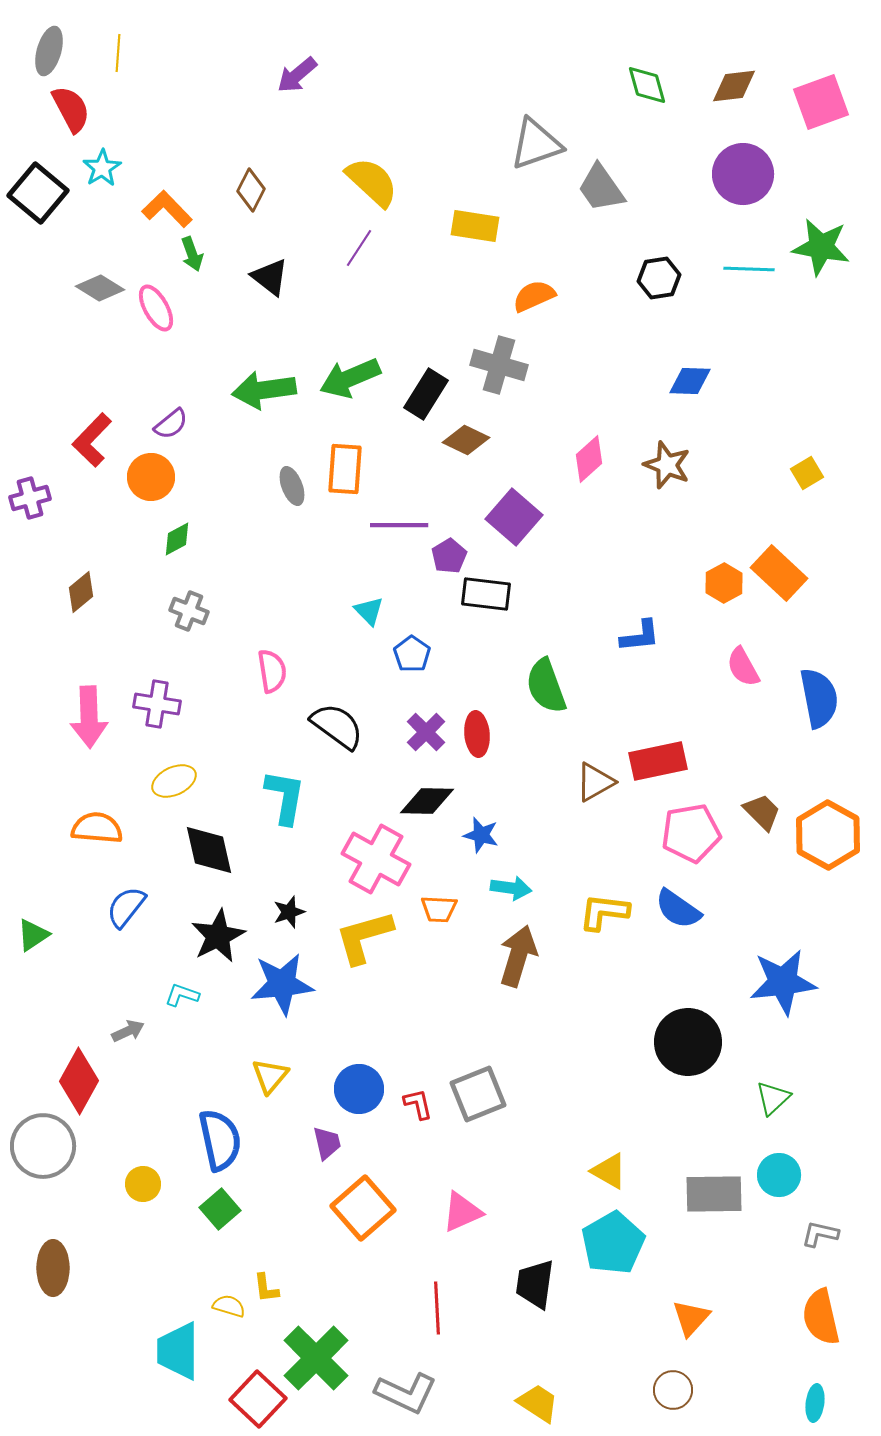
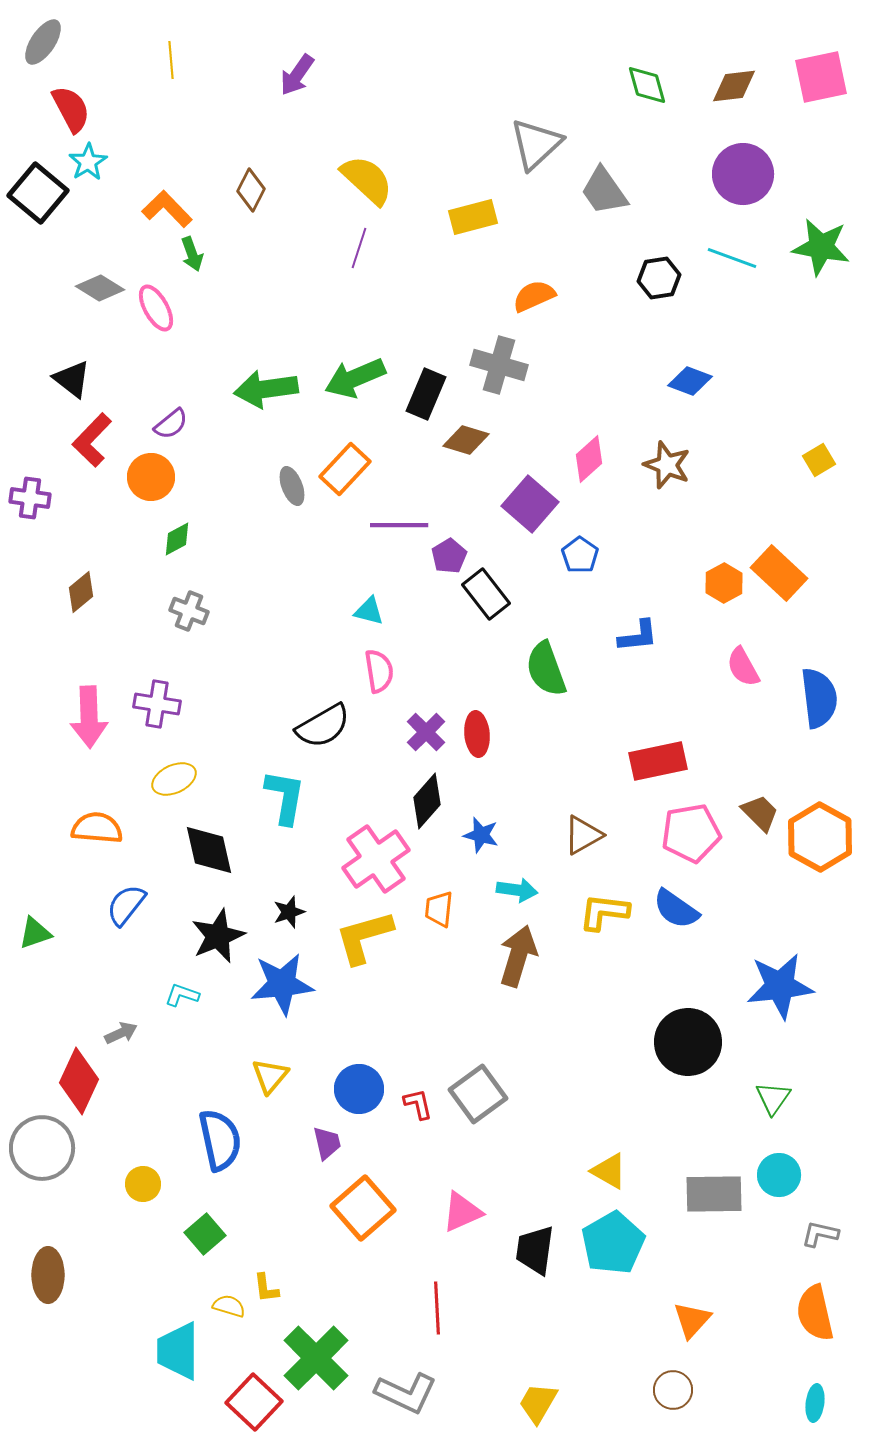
gray ellipse at (49, 51): moved 6 px left, 9 px up; rotated 18 degrees clockwise
yellow line at (118, 53): moved 53 px right, 7 px down; rotated 9 degrees counterclockwise
purple arrow at (297, 75): rotated 15 degrees counterclockwise
pink square at (821, 102): moved 25 px up; rotated 8 degrees clockwise
gray triangle at (536, 144): rotated 24 degrees counterclockwise
cyan star at (102, 168): moved 14 px left, 6 px up
yellow semicircle at (372, 182): moved 5 px left, 2 px up
gray trapezoid at (601, 188): moved 3 px right, 3 px down
yellow rectangle at (475, 226): moved 2 px left, 9 px up; rotated 24 degrees counterclockwise
purple line at (359, 248): rotated 15 degrees counterclockwise
cyan line at (749, 269): moved 17 px left, 11 px up; rotated 18 degrees clockwise
black triangle at (270, 277): moved 198 px left, 102 px down
green arrow at (350, 378): moved 5 px right
blue diamond at (690, 381): rotated 18 degrees clockwise
green arrow at (264, 390): moved 2 px right, 1 px up
black rectangle at (426, 394): rotated 9 degrees counterclockwise
brown diamond at (466, 440): rotated 9 degrees counterclockwise
orange rectangle at (345, 469): rotated 39 degrees clockwise
yellow square at (807, 473): moved 12 px right, 13 px up
purple cross at (30, 498): rotated 24 degrees clockwise
purple square at (514, 517): moved 16 px right, 13 px up
black rectangle at (486, 594): rotated 45 degrees clockwise
cyan triangle at (369, 611): rotated 32 degrees counterclockwise
blue L-shape at (640, 636): moved 2 px left
blue pentagon at (412, 654): moved 168 px right, 99 px up
pink semicircle at (272, 671): moved 107 px right
green semicircle at (546, 686): moved 17 px up
blue semicircle at (819, 698): rotated 4 degrees clockwise
black semicircle at (337, 726): moved 14 px left; rotated 114 degrees clockwise
yellow ellipse at (174, 781): moved 2 px up
brown triangle at (595, 782): moved 12 px left, 53 px down
black diamond at (427, 801): rotated 50 degrees counterclockwise
brown trapezoid at (762, 812): moved 2 px left, 1 px down
orange hexagon at (828, 835): moved 8 px left, 2 px down
pink cross at (376, 859): rotated 26 degrees clockwise
cyan arrow at (511, 888): moved 6 px right, 2 px down
blue semicircle at (126, 907): moved 2 px up
orange trapezoid at (439, 909): rotated 93 degrees clockwise
blue semicircle at (678, 909): moved 2 px left
green triangle at (33, 935): moved 2 px right, 2 px up; rotated 15 degrees clockwise
black star at (218, 936): rotated 4 degrees clockwise
blue star at (783, 982): moved 3 px left, 4 px down
gray arrow at (128, 1031): moved 7 px left, 2 px down
red diamond at (79, 1081): rotated 4 degrees counterclockwise
gray square at (478, 1094): rotated 14 degrees counterclockwise
green triangle at (773, 1098): rotated 12 degrees counterclockwise
gray circle at (43, 1146): moved 1 px left, 2 px down
green square at (220, 1209): moved 15 px left, 25 px down
brown ellipse at (53, 1268): moved 5 px left, 7 px down
black trapezoid at (535, 1284): moved 34 px up
orange semicircle at (821, 1317): moved 6 px left, 4 px up
orange triangle at (691, 1318): moved 1 px right, 2 px down
red square at (258, 1399): moved 4 px left, 3 px down
yellow trapezoid at (538, 1403): rotated 93 degrees counterclockwise
